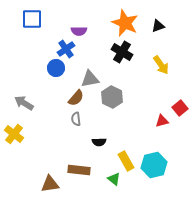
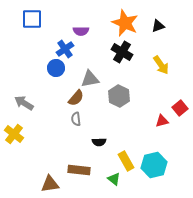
purple semicircle: moved 2 px right
blue cross: moved 1 px left
gray hexagon: moved 7 px right, 1 px up
